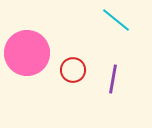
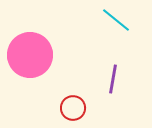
pink circle: moved 3 px right, 2 px down
red circle: moved 38 px down
